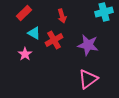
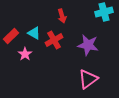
red rectangle: moved 13 px left, 23 px down
